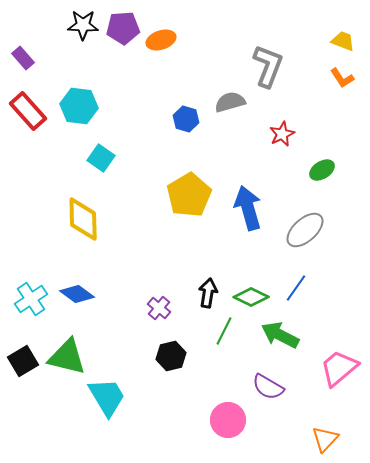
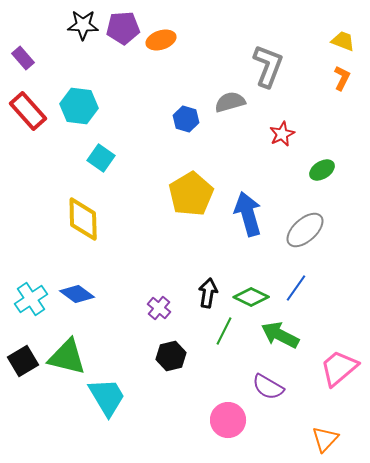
orange L-shape: rotated 120 degrees counterclockwise
yellow pentagon: moved 2 px right, 1 px up
blue arrow: moved 6 px down
